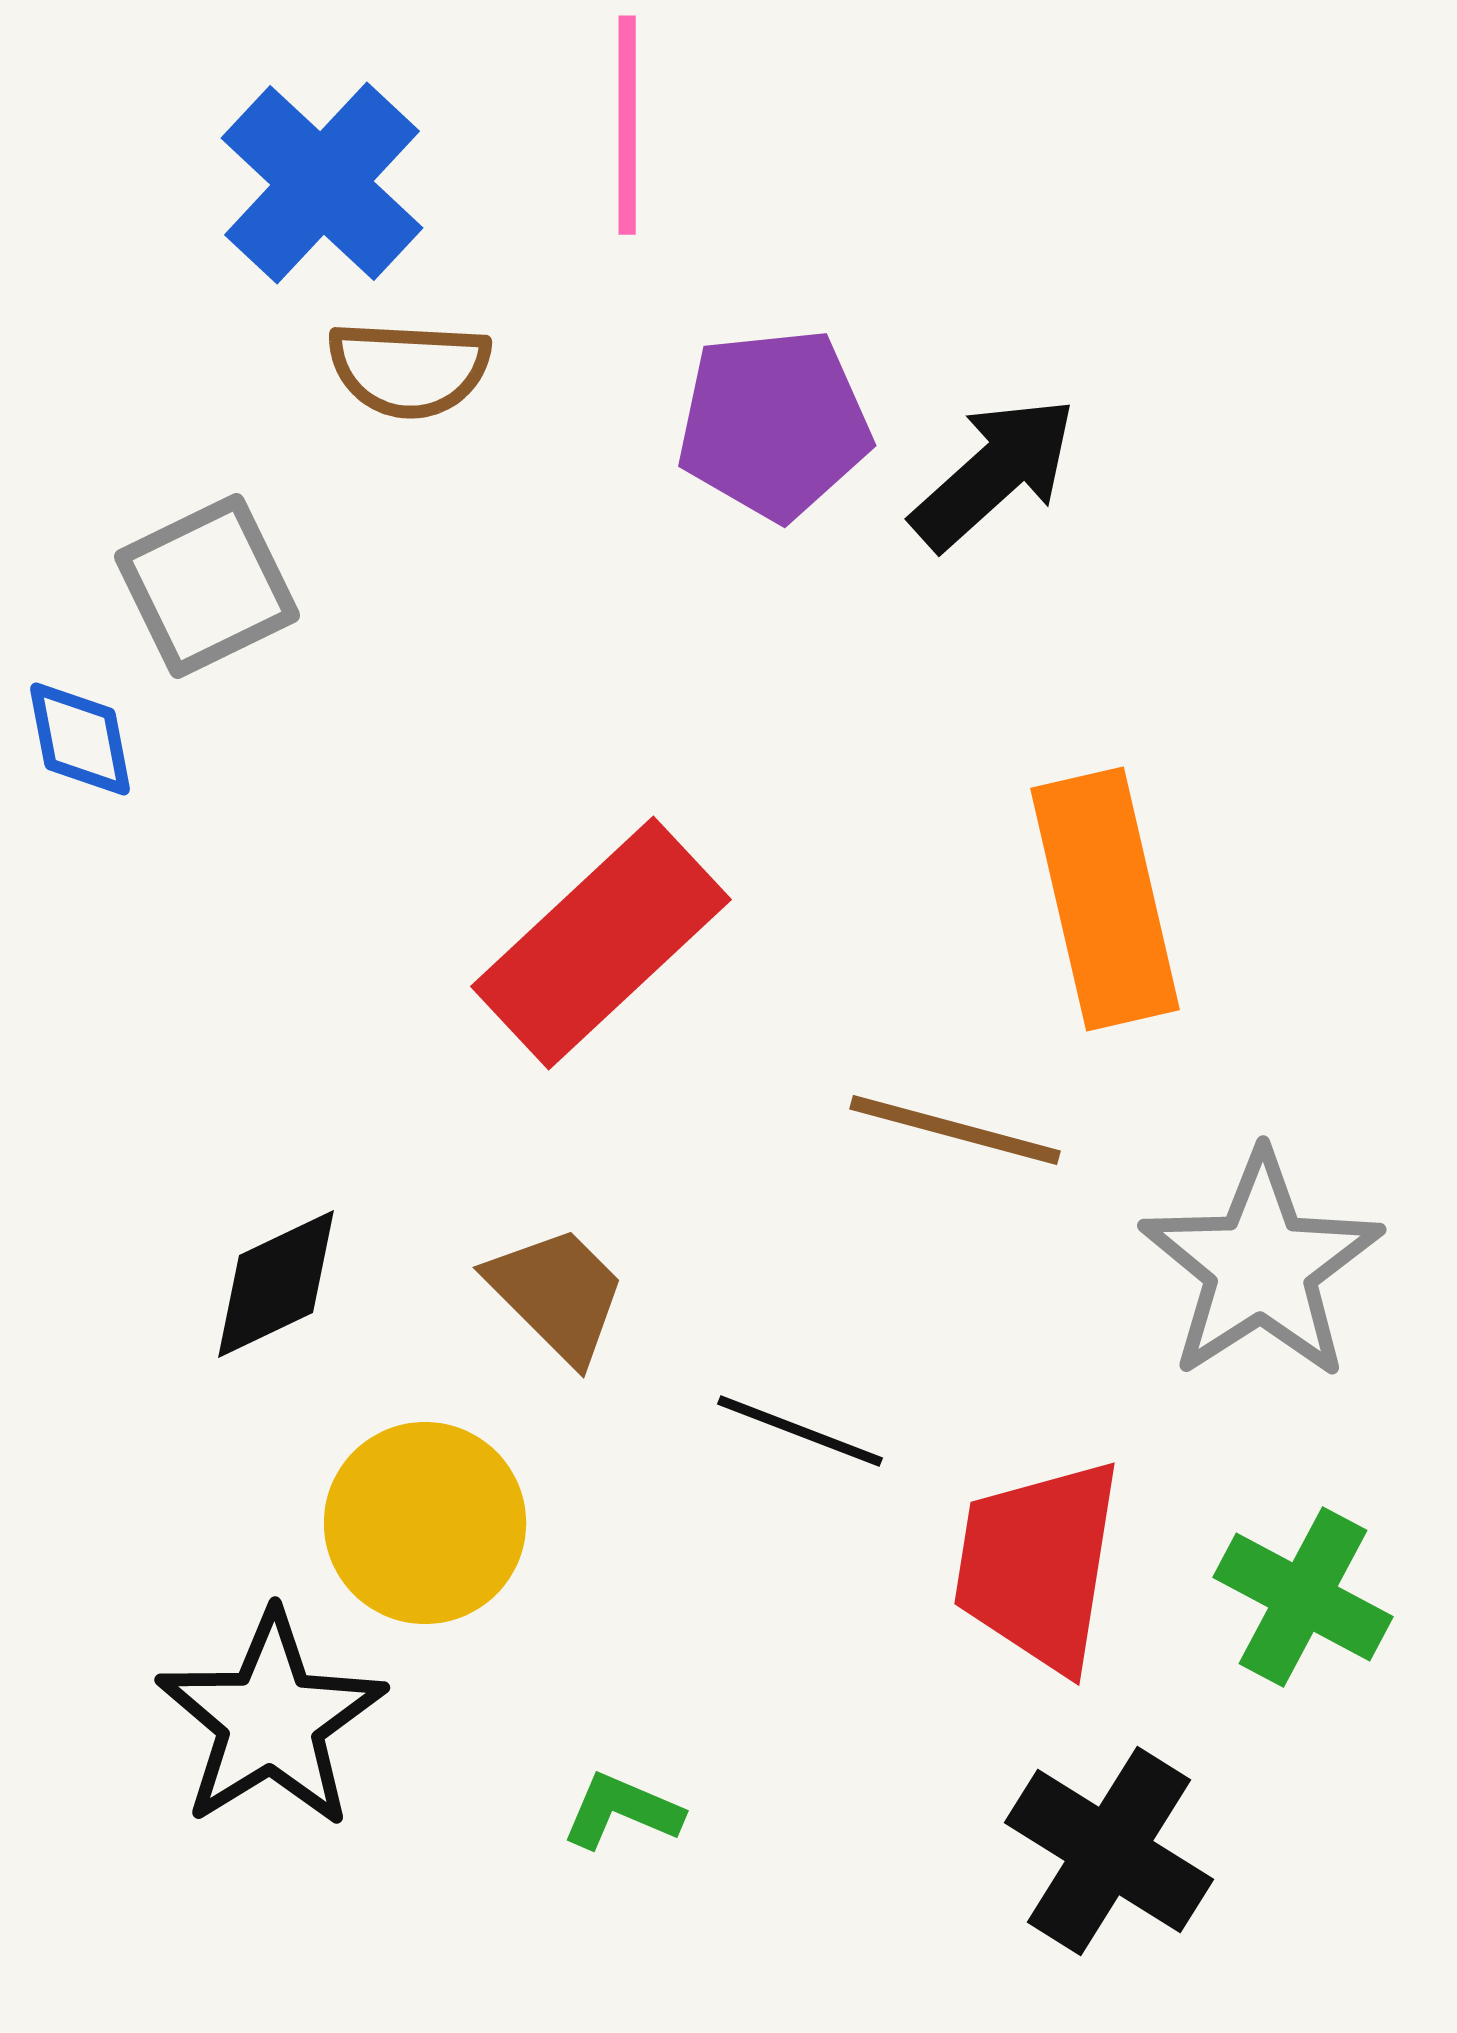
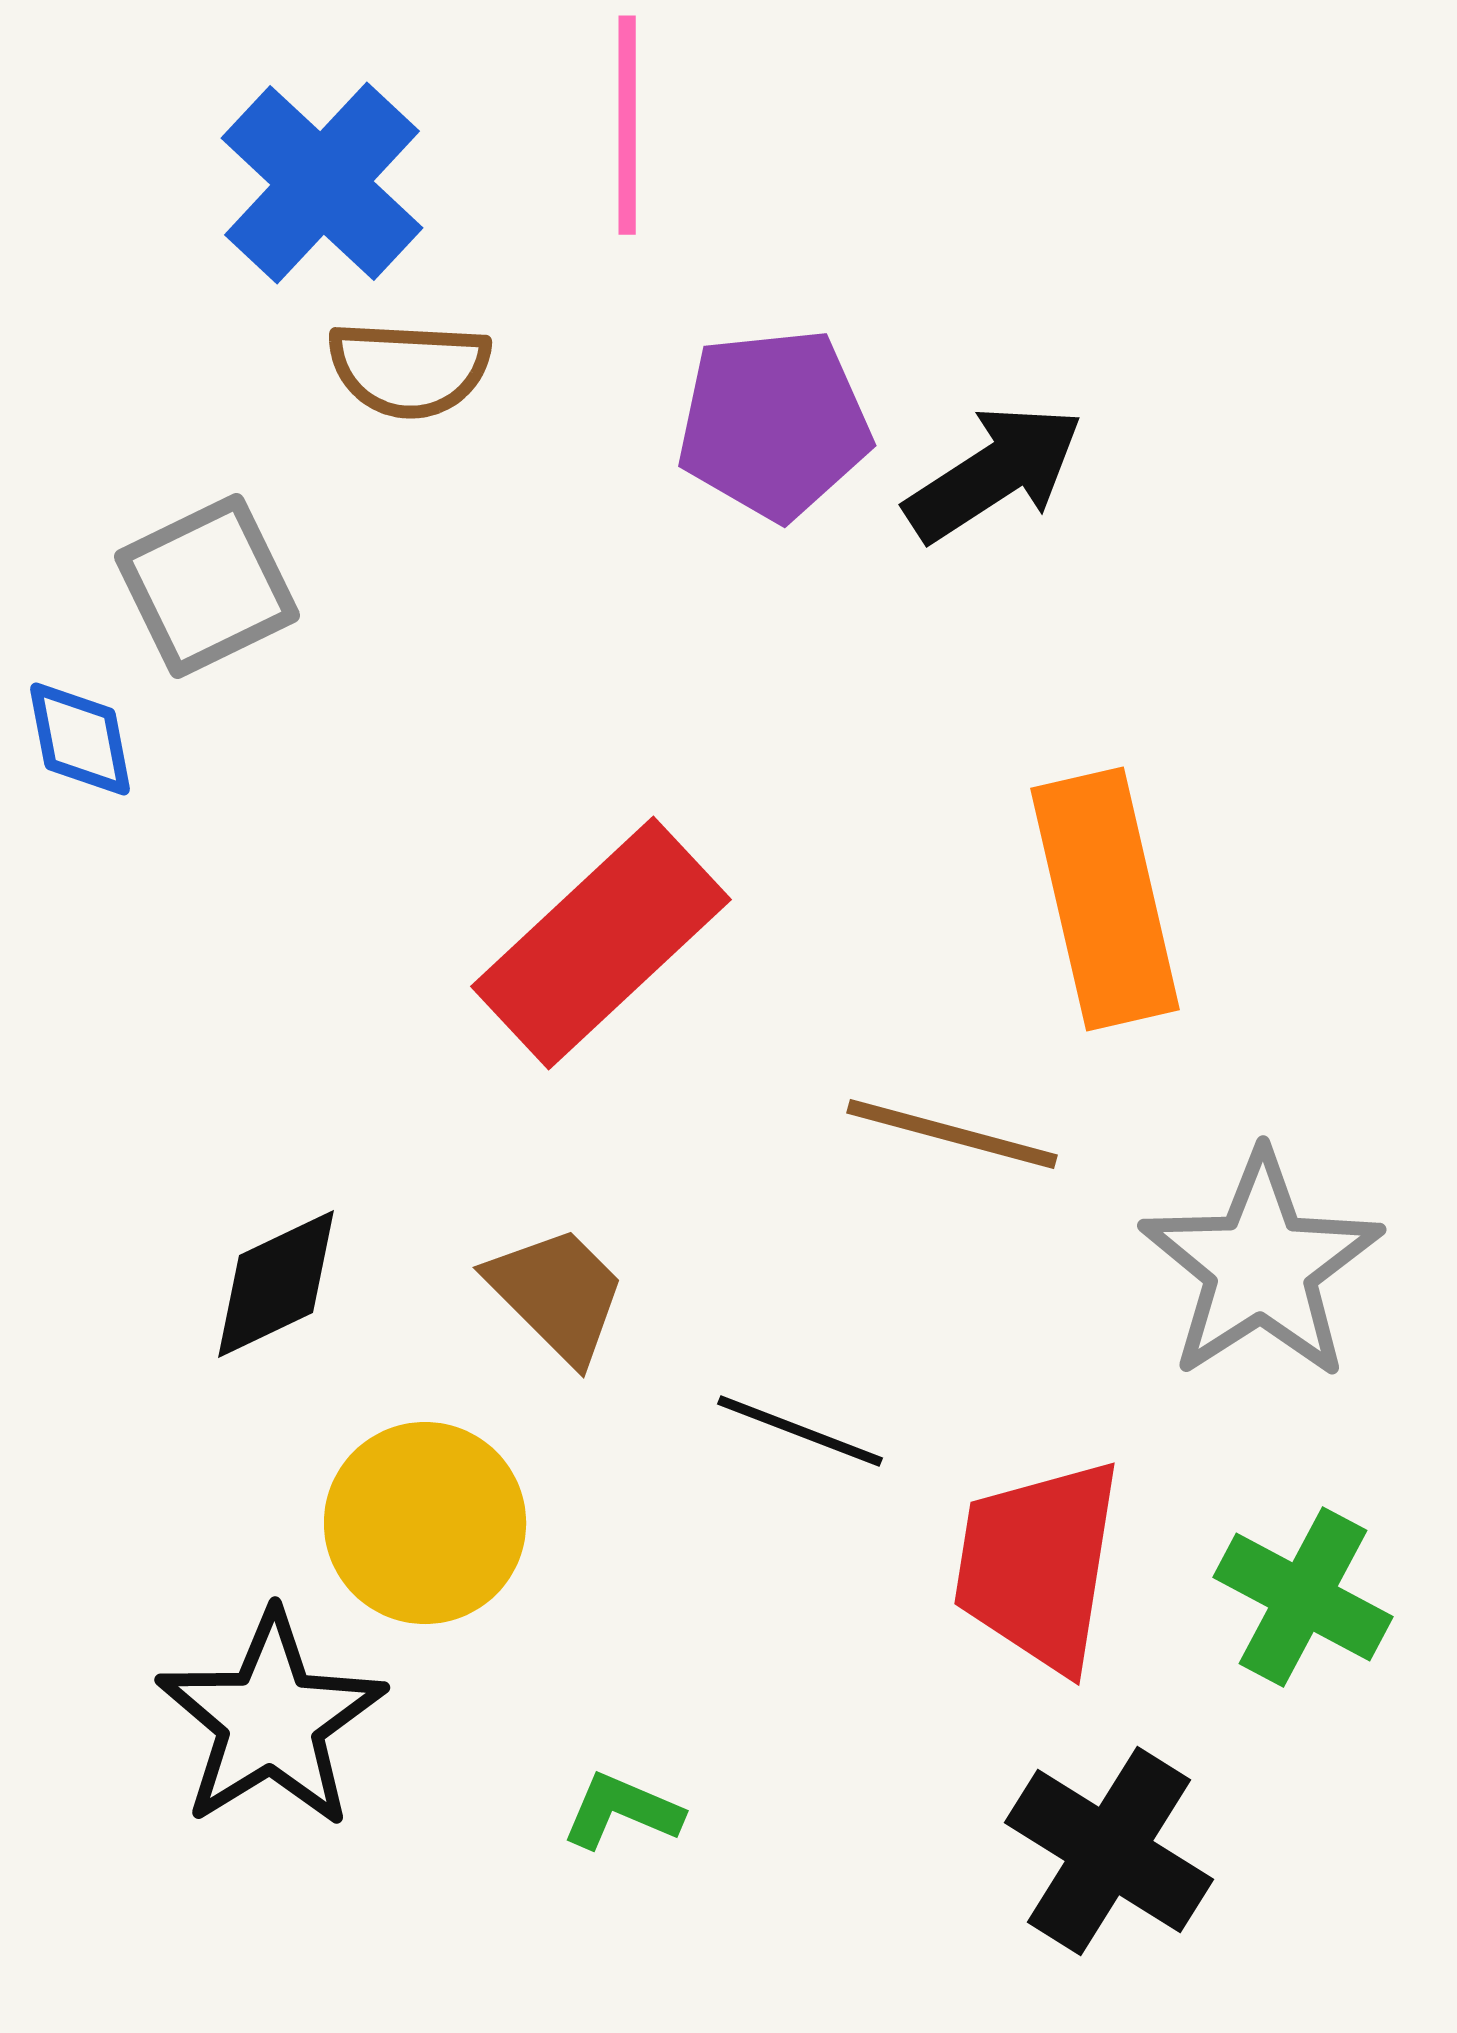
black arrow: rotated 9 degrees clockwise
brown line: moved 3 px left, 4 px down
